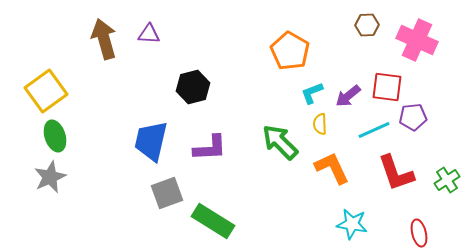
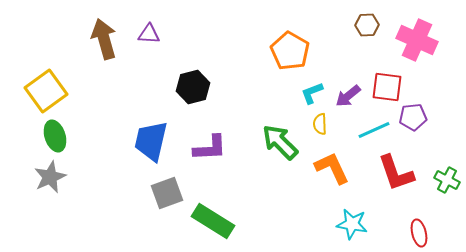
green cross: rotated 30 degrees counterclockwise
